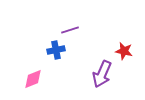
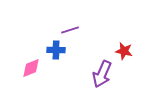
blue cross: rotated 12 degrees clockwise
pink diamond: moved 2 px left, 11 px up
